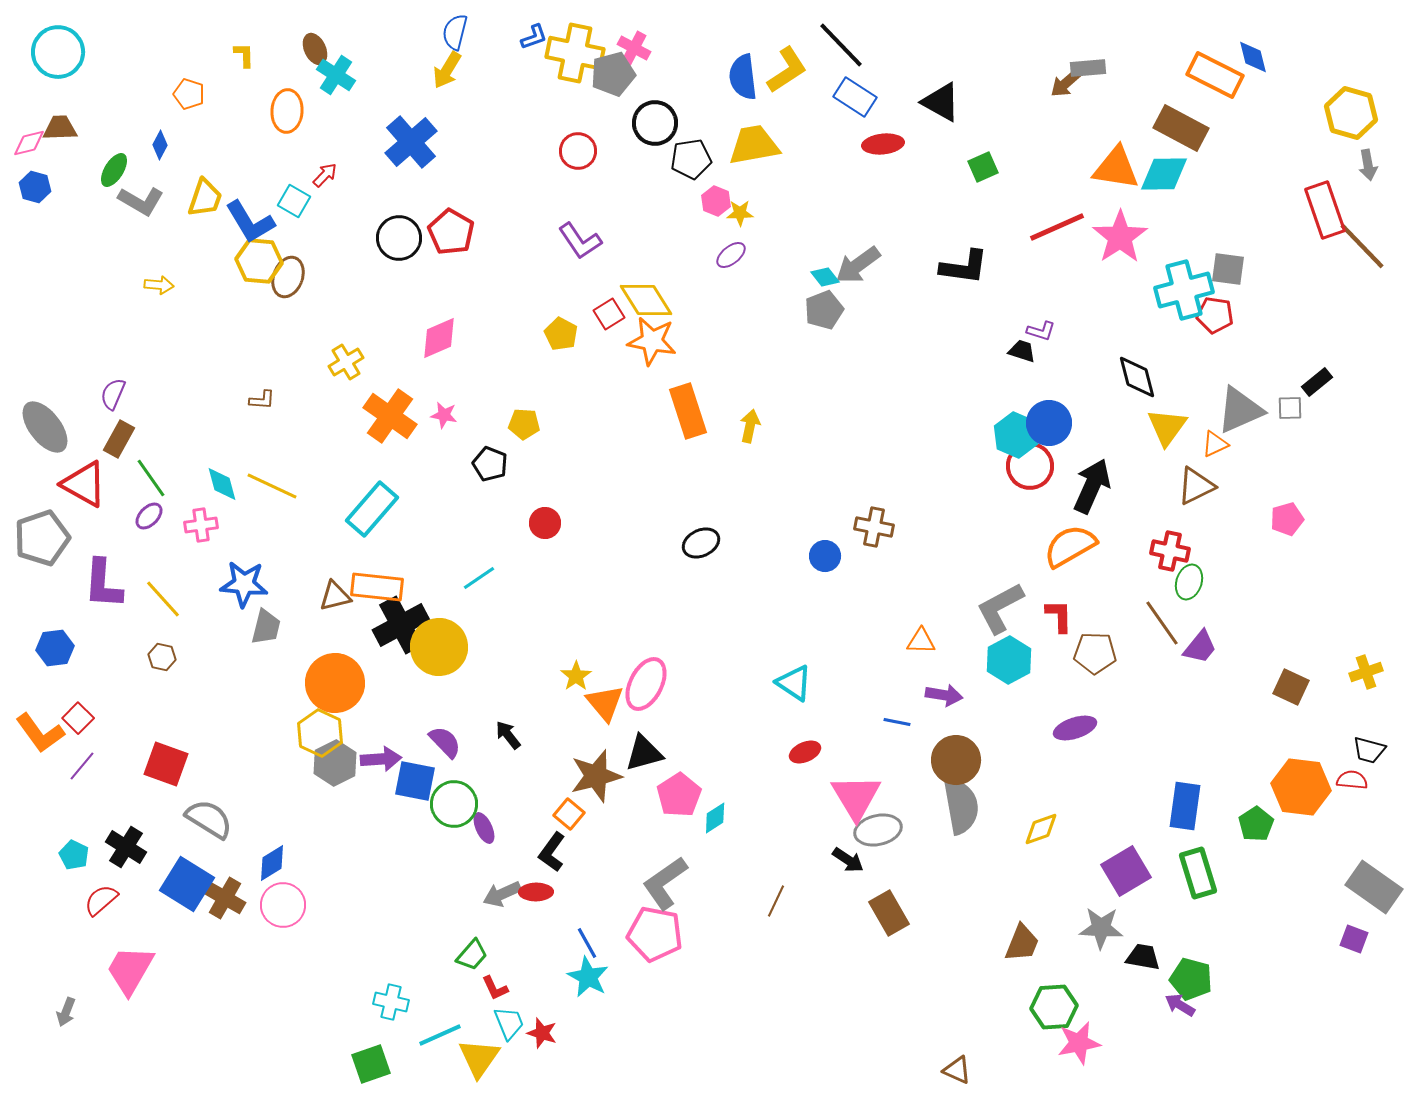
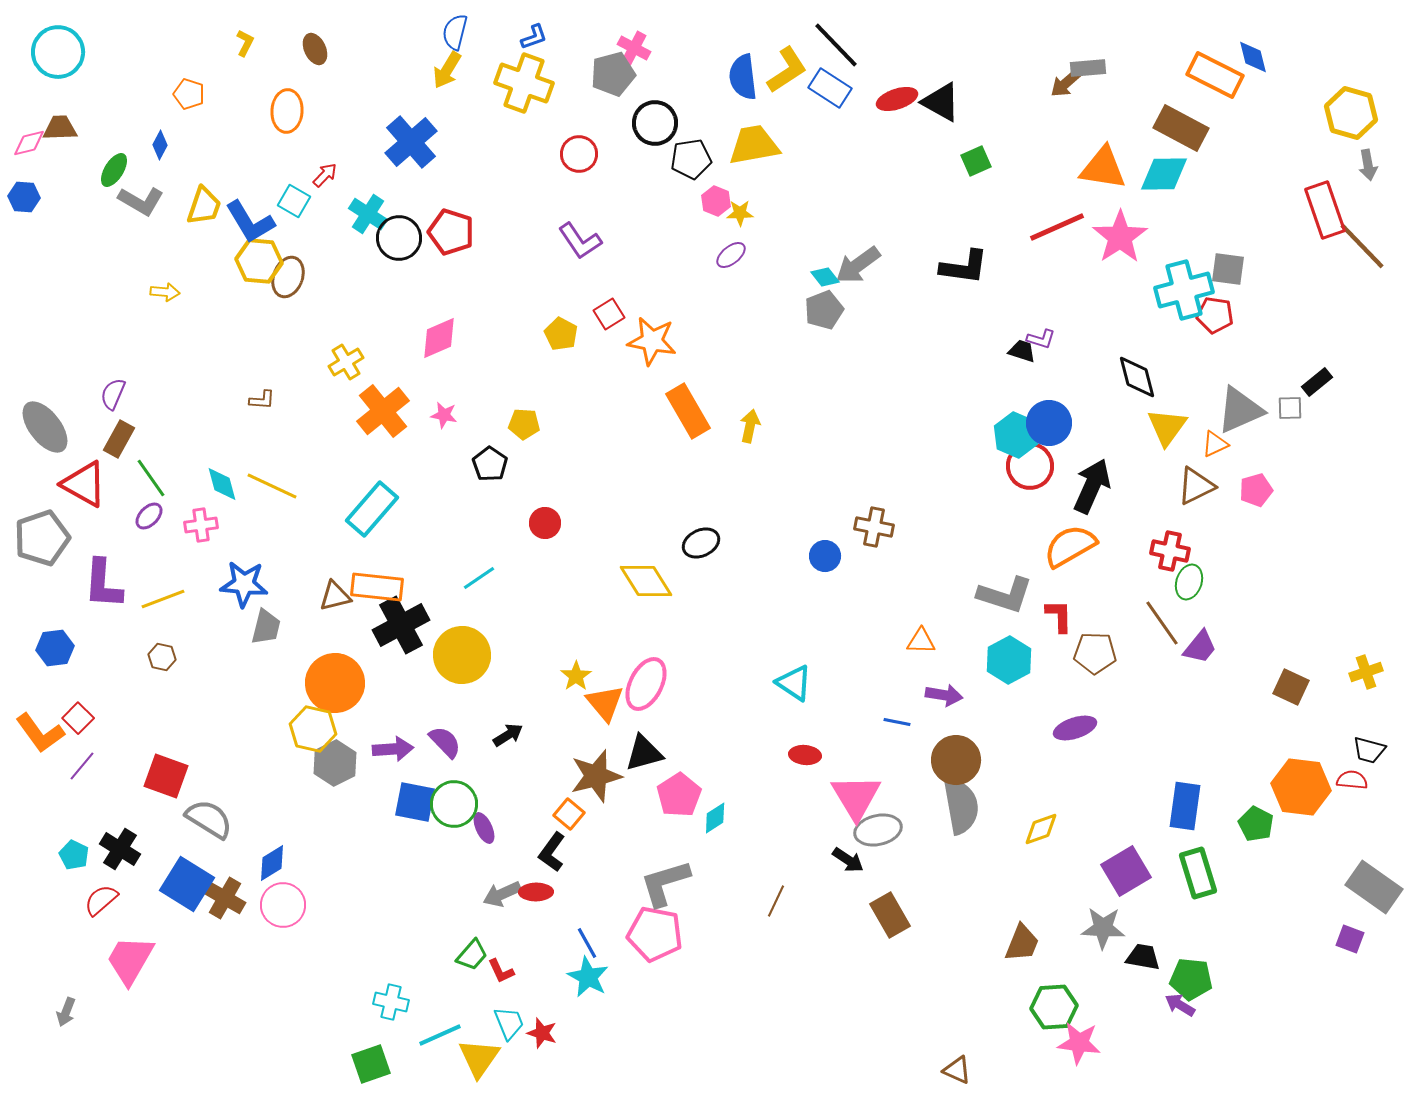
black line at (841, 45): moved 5 px left
yellow cross at (575, 53): moved 51 px left, 30 px down; rotated 8 degrees clockwise
yellow L-shape at (244, 55): moved 1 px right, 12 px up; rotated 28 degrees clockwise
cyan cross at (336, 75): moved 32 px right, 139 px down
blue rectangle at (855, 97): moved 25 px left, 9 px up
red ellipse at (883, 144): moved 14 px right, 45 px up; rotated 12 degrees counterclockwise
red circle at (578, 151): moved 1 px right, 3 px down
green square at (983, 167): moved 7 px left, 6 px up
orange triangle at (1116, 168): moved 13 px left
blue hexagon at (35, 187): moved 11 px left, 10 px down; rotated 12 degrees counterclockwise
yellow trapezoid at (205, 198): moved 1 px left, 8 px down
red pentagon at (451, 232): rotated 12 degrees counterclockwise
yellow arrow at (159, 285): moved 6 px right, 7 px down
yellow diamond at (646, 300): moved 281 px down
purple L-shape at (1041, 331): moved 8 px down
orange rectangle at (688, 411): rotated 12 degrees counterclockwise
orange cross at (390, 416): moved 7 px left, 5 px up; rotated 16 degrees clockwise
black pentagon at (490, 464): rotated 12 degrees clockwise
pink pentagon at (1287, 519): moved 31 px left, 29 px up
yellow line at (163, 599): rotated 69 degrees counterclockwise
gray L-shape at (1000, 608): moved 5 px right, 13 px up; rotated 134 degrees counterclockwise
yellow circle at (439, 647): moved 23 px right, 8 px down
yellow hexagon at (320, 733): moved 7 px left, 4 px up; rotated 12 degrees counterclockwise
black arrow at (508, 735): rotated 96 degrees clockwise
red ellipse at (805, 752): moved 3 px down; rotated 28 degrees clockwise
purple arrow at (381, 759): moved 12 px right, 10 px up
red square at (166, 764): moved 12 px down
blue square at (415, 781): moved 21 px down
green pentagon at (1256, 824): rotated 12 degrees counterclockwise
black cross at (126, 847): moved 6 px left, 2 px down
gray L-shape at (665, 883): rotated 18 degrees clockwise
brown rectangle at (889, 913): moved 1 px right, 2 px down
gray star at (1101, 928): moved 2 px right
purple square at (1354, 939): moved 4 px left
pink trapezoid at (130, 970): moved 10 px up
green pentagon at (1191, 979): rotated 9 degrees counterclockwise
red L-shape at (495, 988): moved 6 px right, 17 px up
pink star at (1079, 1043): rotated 18 degrees clockwise
